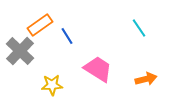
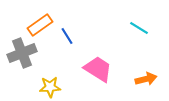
cyan line: rotated 24 degrees counterclockwise
gray cross: moved 2 px right, 2 px down; rotated 24 degrees clockwise
yellow star: moved 2 px left, 2 px down
